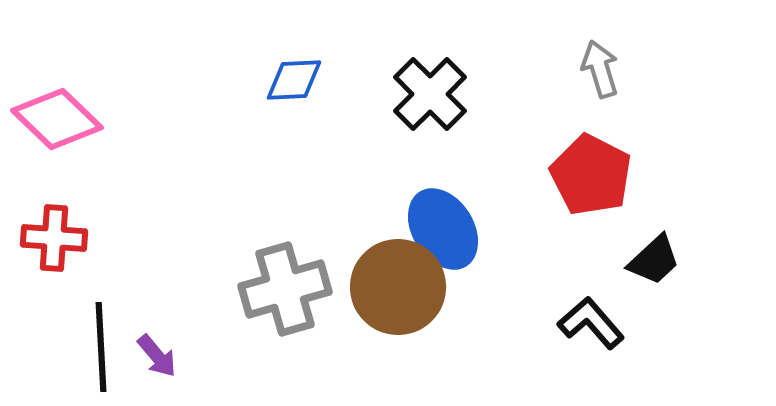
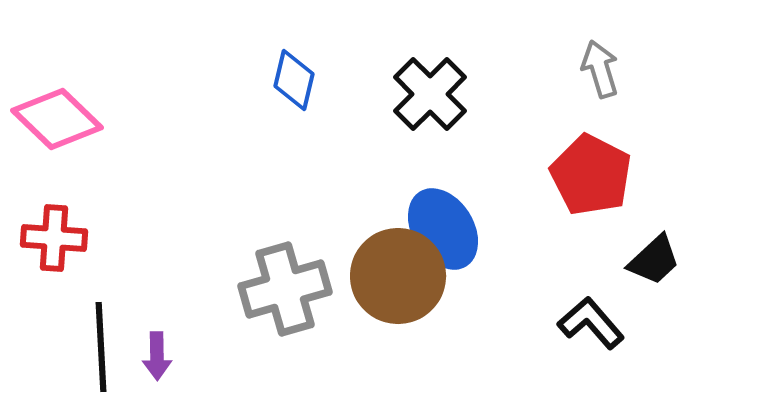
blue diamond: rotated 74 degrees counterclockwise
brown circle: moved 11 px up
purple arrow: rotated 39 degrees clockwise
